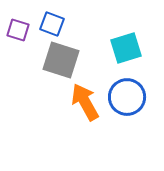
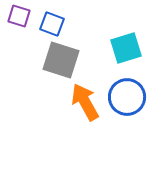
purple square: moved 1 px right, 14 px up
